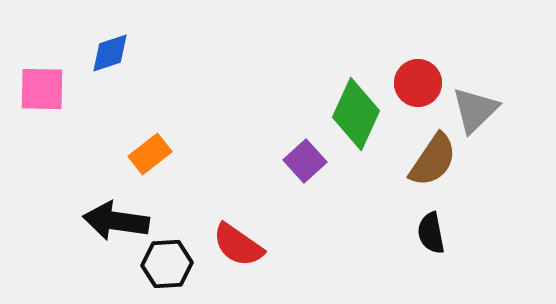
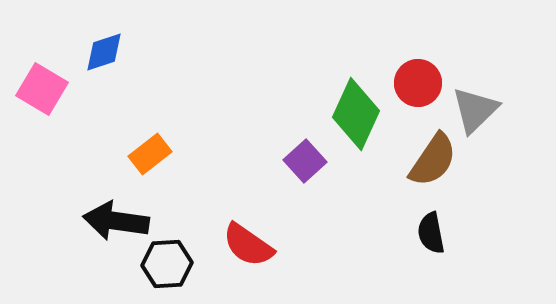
blue diamond: moved 6 px left, 1 px up
pink square: rotated 30 degrees clockwise
red semicircle: moved 10 px right
